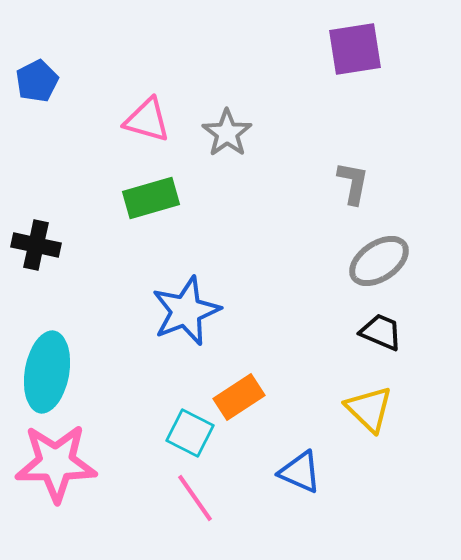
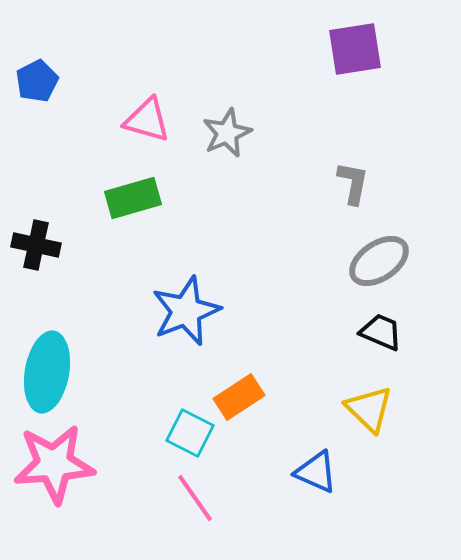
gray star: rotated 12 degrees clockwise
green rectangle: moved 18 px left
pink star: moved 2 px left, 1 px down; rotated 4 degrees counterclockwise
blue triangle: moved 16 px right
